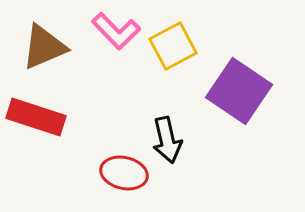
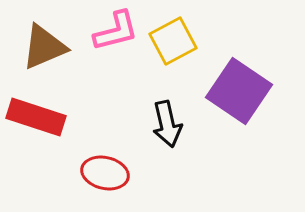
pink L-shape: rotated 60 degrees counterclockwise
yellow square: moved 5 px up
black arrow: moved 16 px up
red ellipse: moved 19 px left
